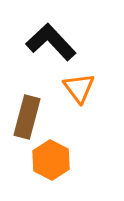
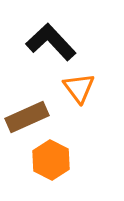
brown rectangle: rotated 51 degrees clockwise
